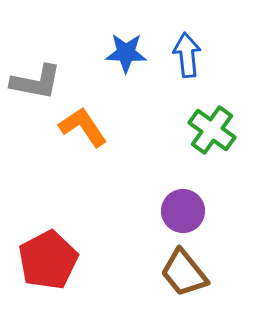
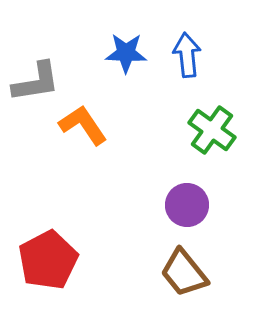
gray L-shape: rotated 20 degrees counterclockwise
orange L-shape: moved 2 px up
purple circle: moved 4 px right, 6 px up
